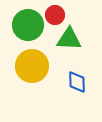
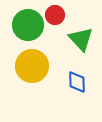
green triangle: moved 12 px right; rotated 44 degrees clockwise
